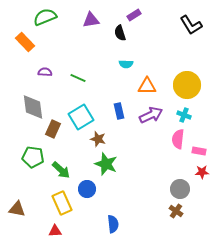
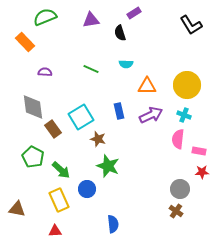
purple rectangle: moved 2 px up
green line: moved 13 px right, 9 px up
brown rectangle: rotated 60 degrees counterclockwise
green pentagon: rotated 20 degrees clockwise
green star: moved 2 px right, 2 px down
yellow rectangle: moved 3 px left, 3 px up
